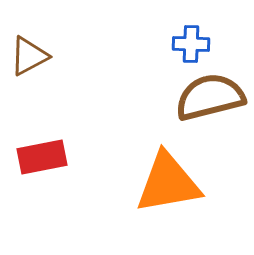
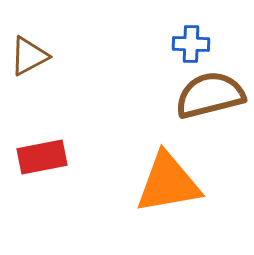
brown semicircle: moved 2 px up
